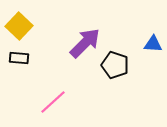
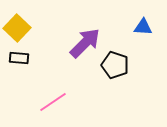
yellow square: moved 2 px left, 2 px down
blue triangle: moved 10 px left, 17 px up
pink line: rotated 8 degrees clockwise
